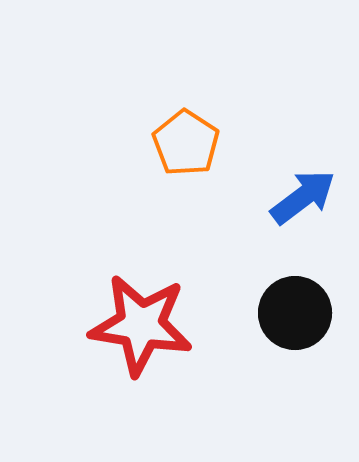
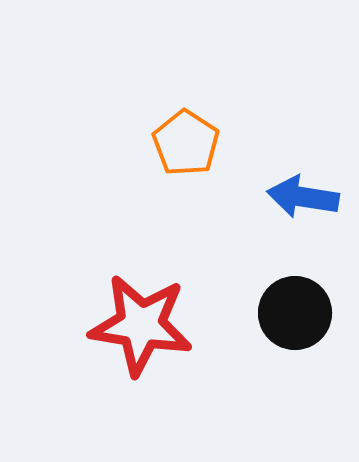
blue arrow: rotated 134 degrees counterclockwise
